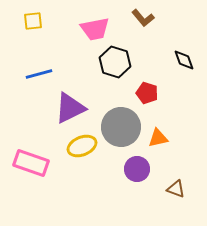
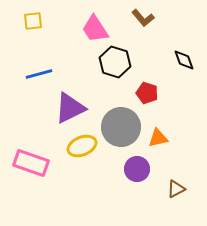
pink trapezoid: rotated 68 degrees clockwise
brown triangle: rotated 48 degrees counterclockwise
